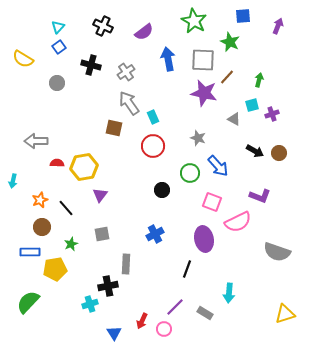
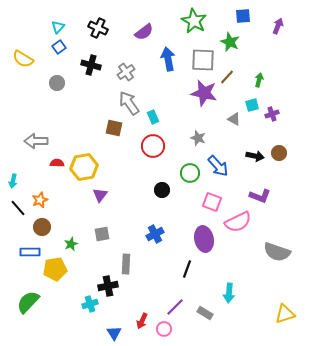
black cross at (103, 26): moved 5 px left, 2 px down
black arrow at (255, 151): moved 5 px down; rotated 18 degrees counterclockwise
black line at (66, 208): moved 48 px left
